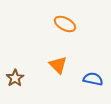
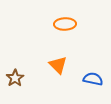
orange ellipse: rotated 30 degrees counterclockwise
